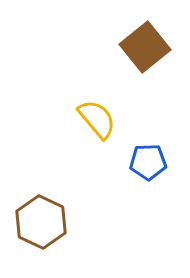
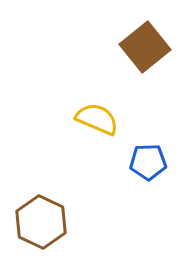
yellow semicircle: rotated 27 degrees counterclockwise
